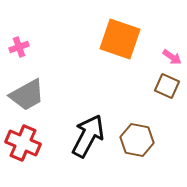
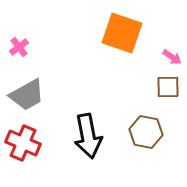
orange square: moved 2 px right, 6 px up
pink cross: rotated 18 degrees counterclockwise
brown square: moved 1 px right, 1 px down; rotated 25 degrees counterclockwise
black arrow: rotated 141 degrees clockwise
brown hexagon: moved 9 px right, 8 px up
